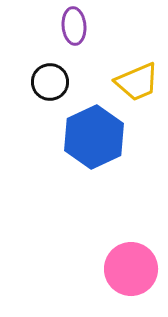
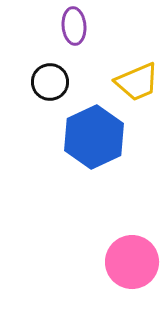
pink circle: moved 1 px right, 7 px up
